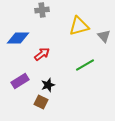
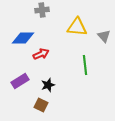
yellow triangle: moved 2 px left, 1 px down; rotated 20 degrees clockwise
blue diamond: moved 5 px right
red arrow: moved 1 px left; rotated 14 degrees clockwise
green line: rotated 66 degrees counterclockwise
brown square: moved 3 px down
